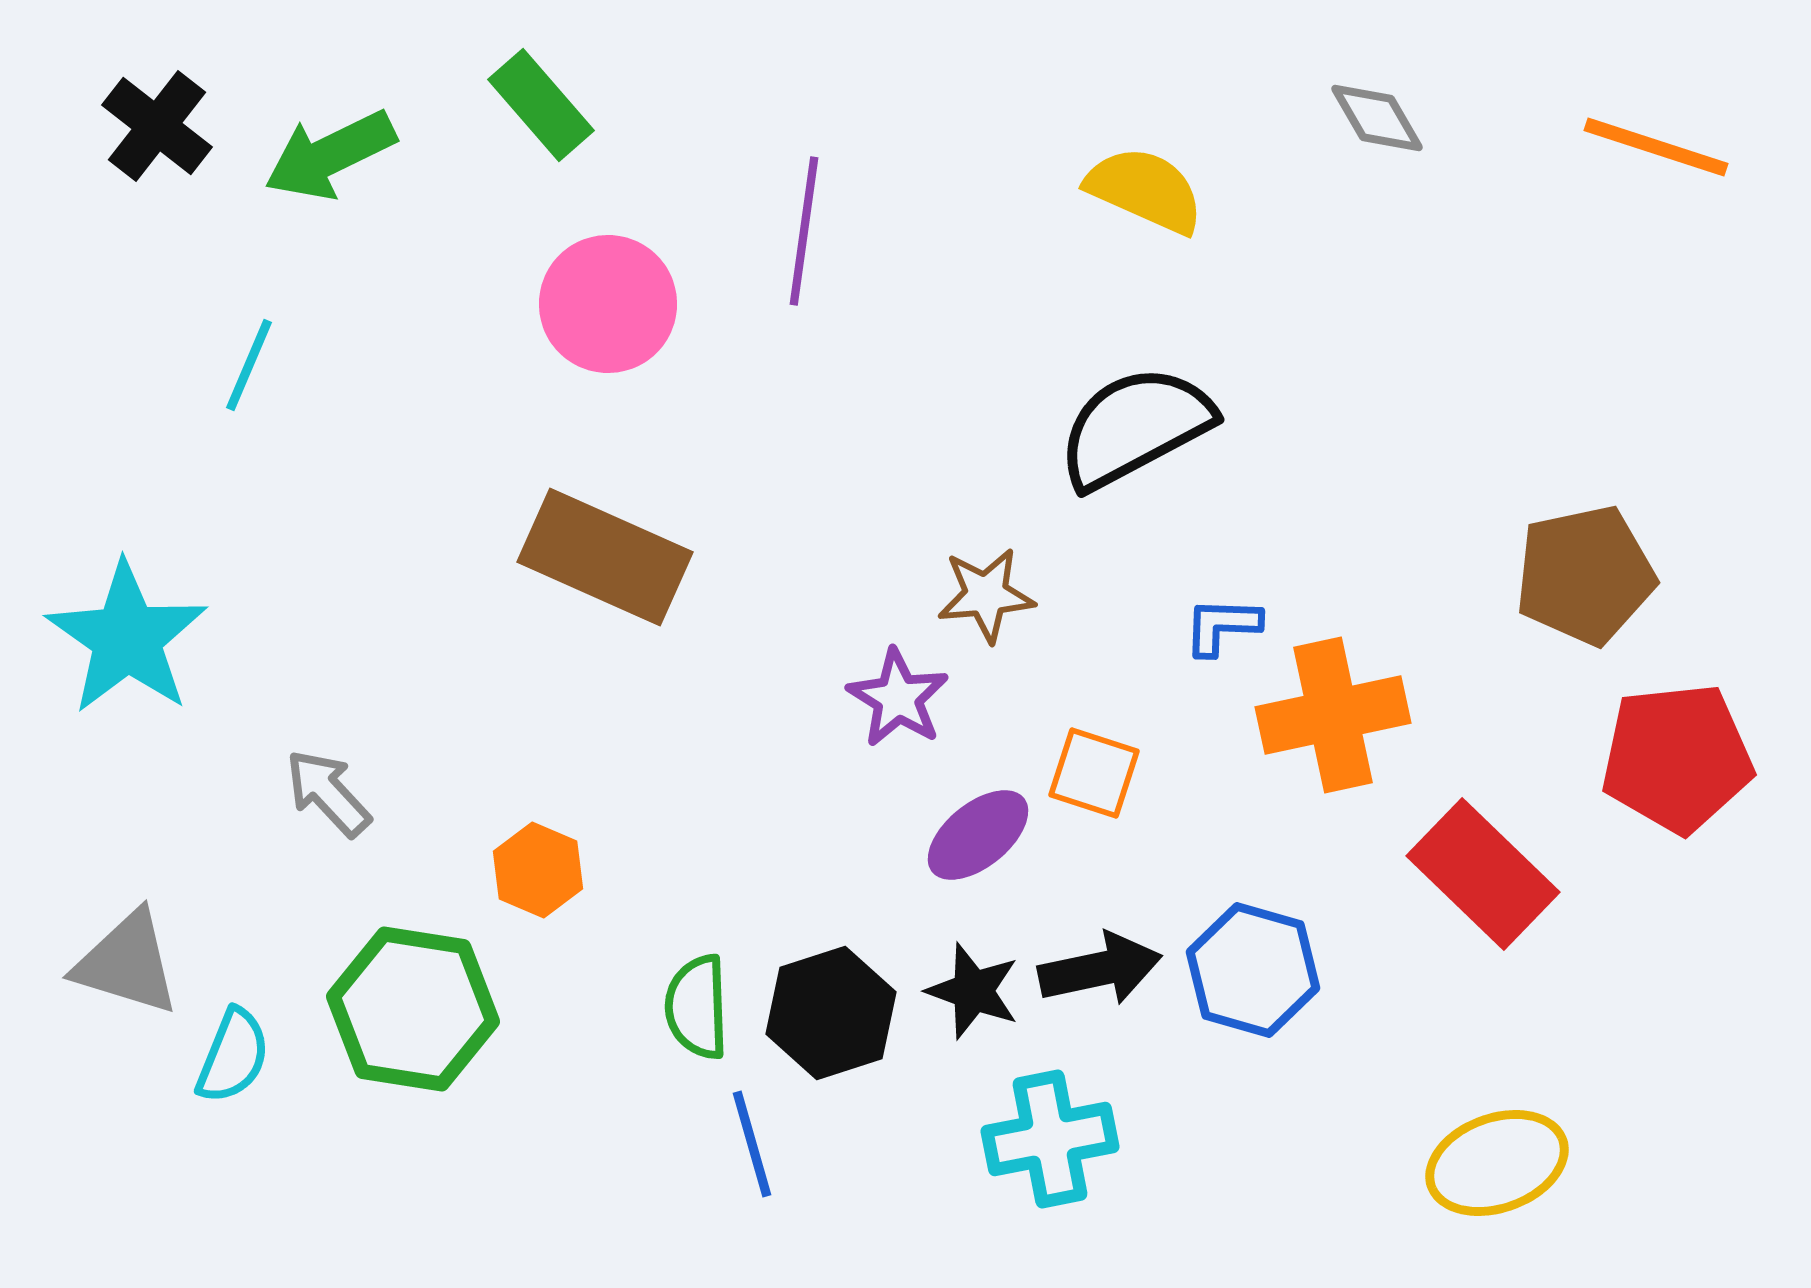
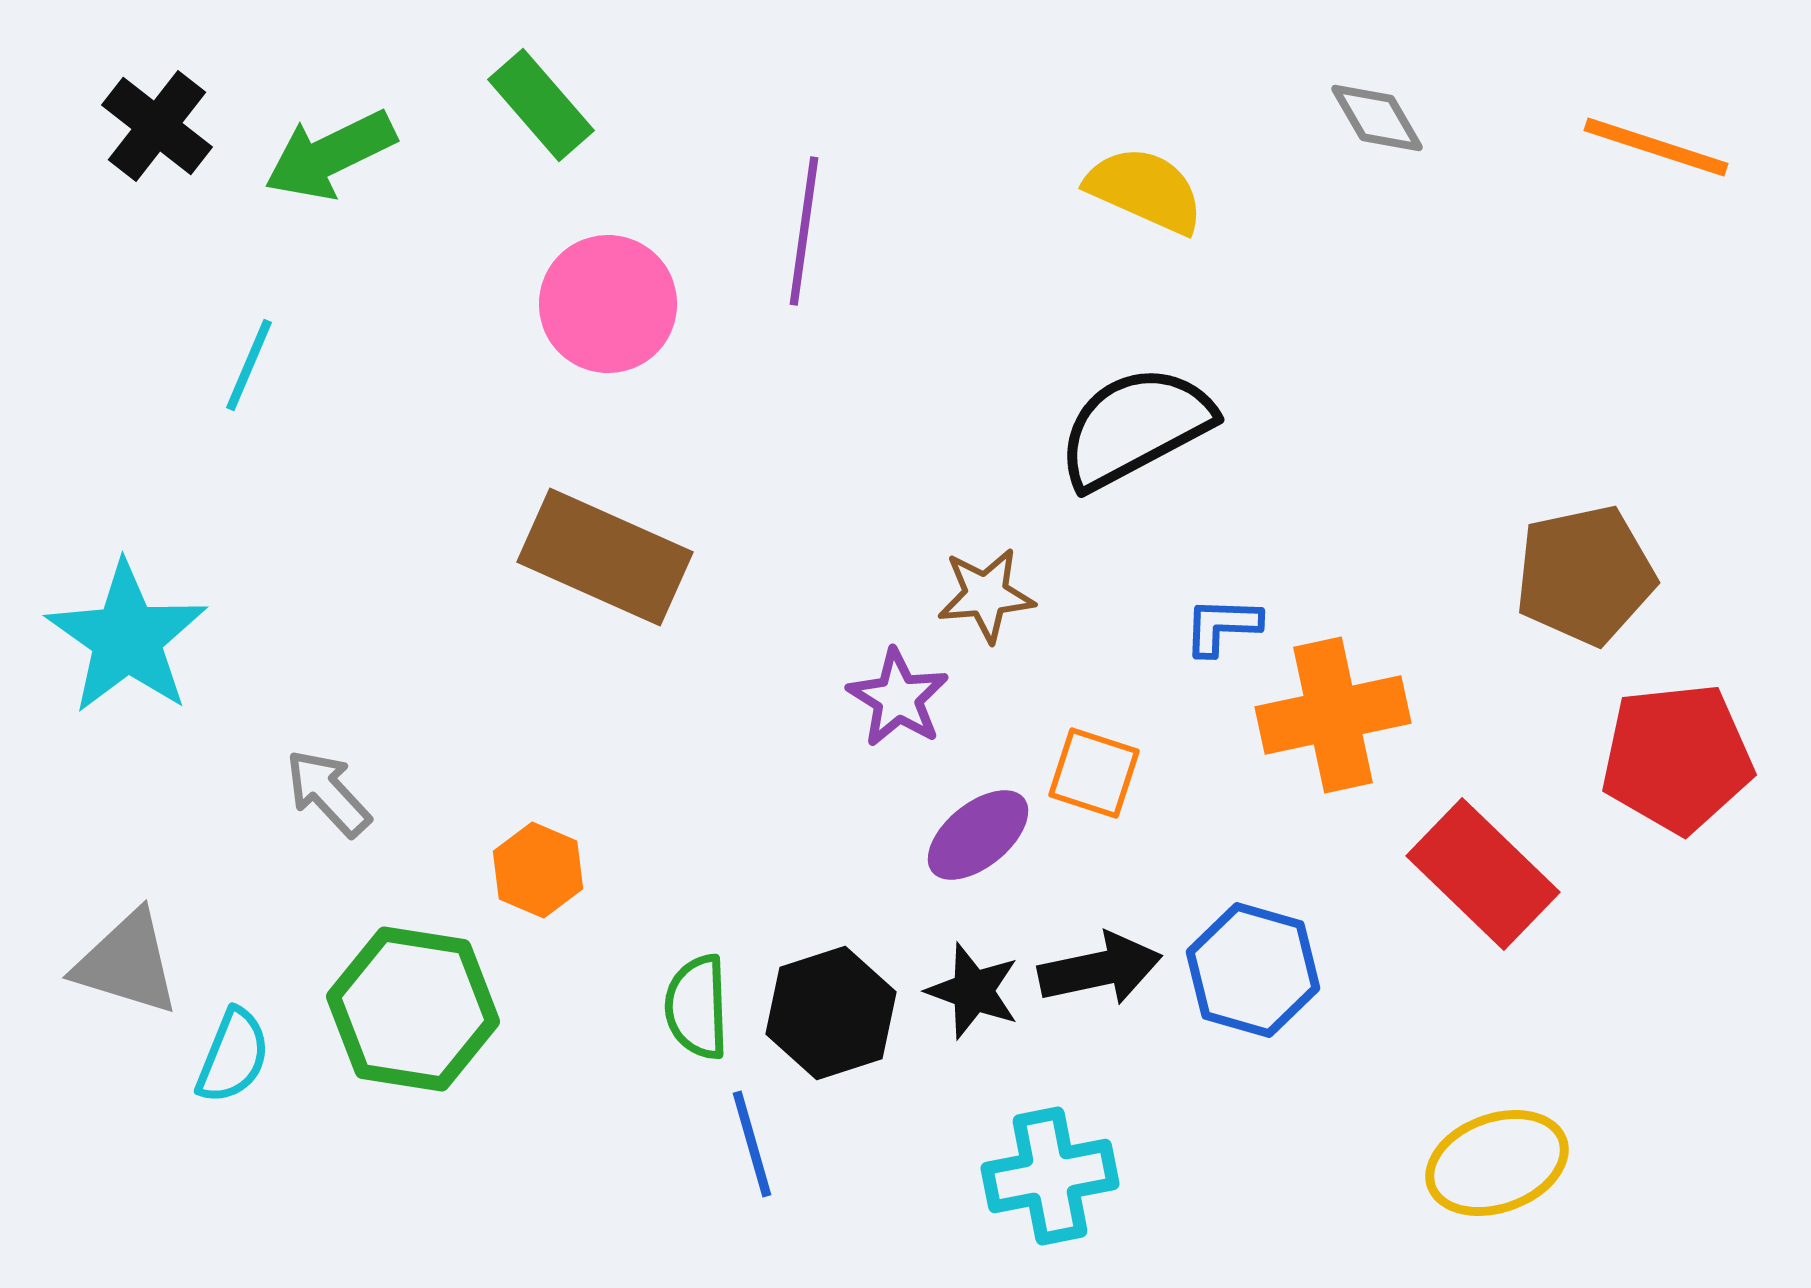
cyan cross: moved 37 px down
